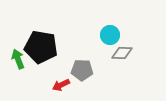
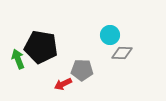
red arrow: moved 2 px right, 1 px up
